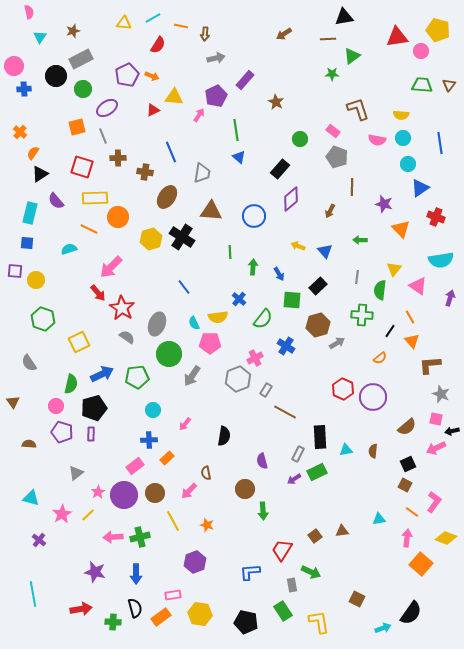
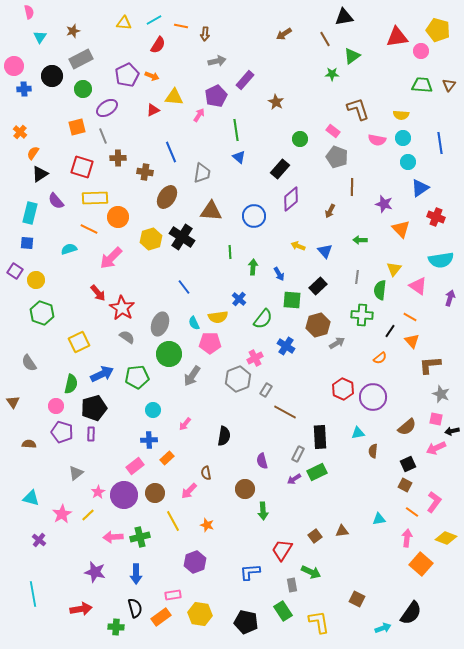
cyan line at (153, 18): moved 1 px right, 2 px down
brown line at (328, 39): moved 3 px left; rotated 63 degrees clockwise
gray arrow at (216, 58): moved 1 px right, 3 px down
black circle at (56, 76): moved 4 px left
cyan circle at (408, 164): moved 2 px up
pink arrow at (111, 267): moved 9 px up
purple square at (15, 271): rotated 28 degrees clockwise
orange line at (410, 317): rotated 32 degrees counterclockwise
green hexagon at (43, 319): moved 1 px left, 6 px up
gray ellipse at (157, 324): moved 3 px right
cyan triangle at (346, 450): moved 12 px right, 17 px up
green cross at (113, 622): moved 3 px right, 5 px down
